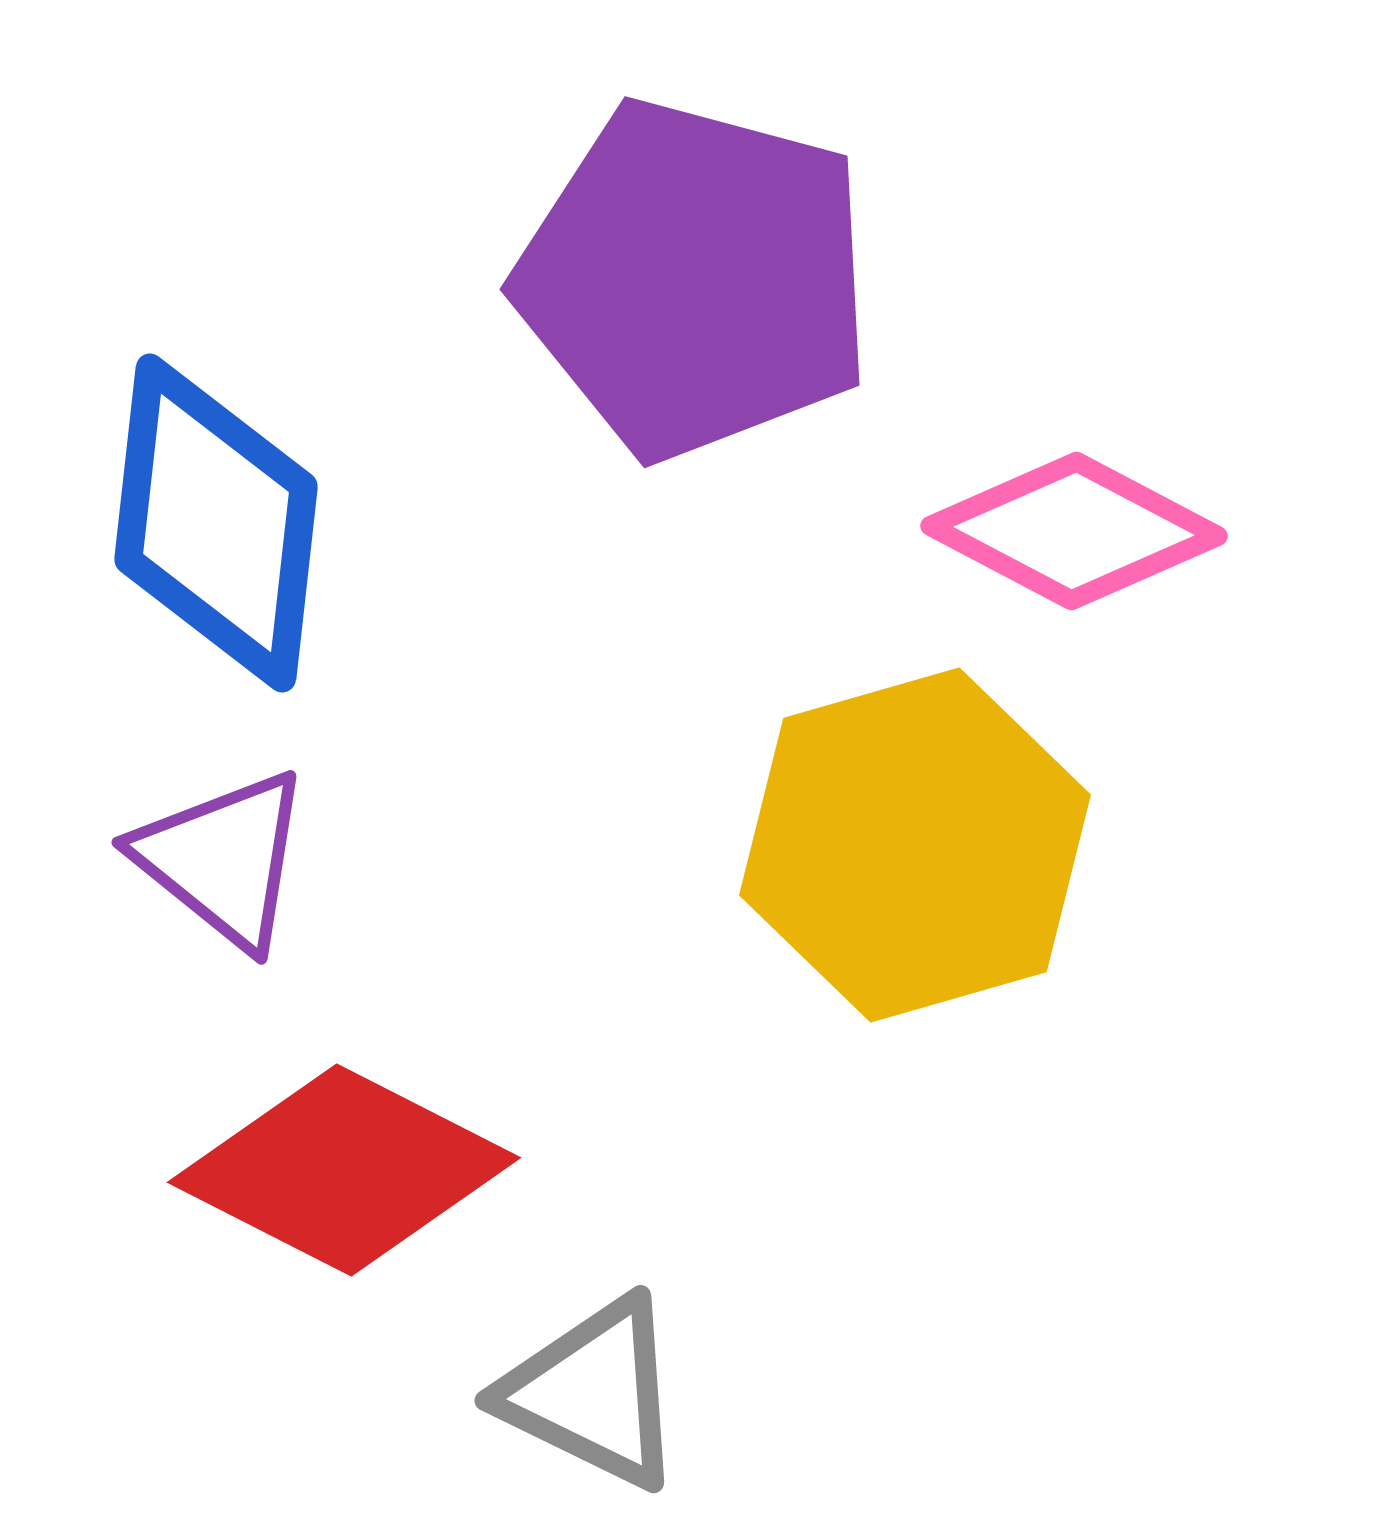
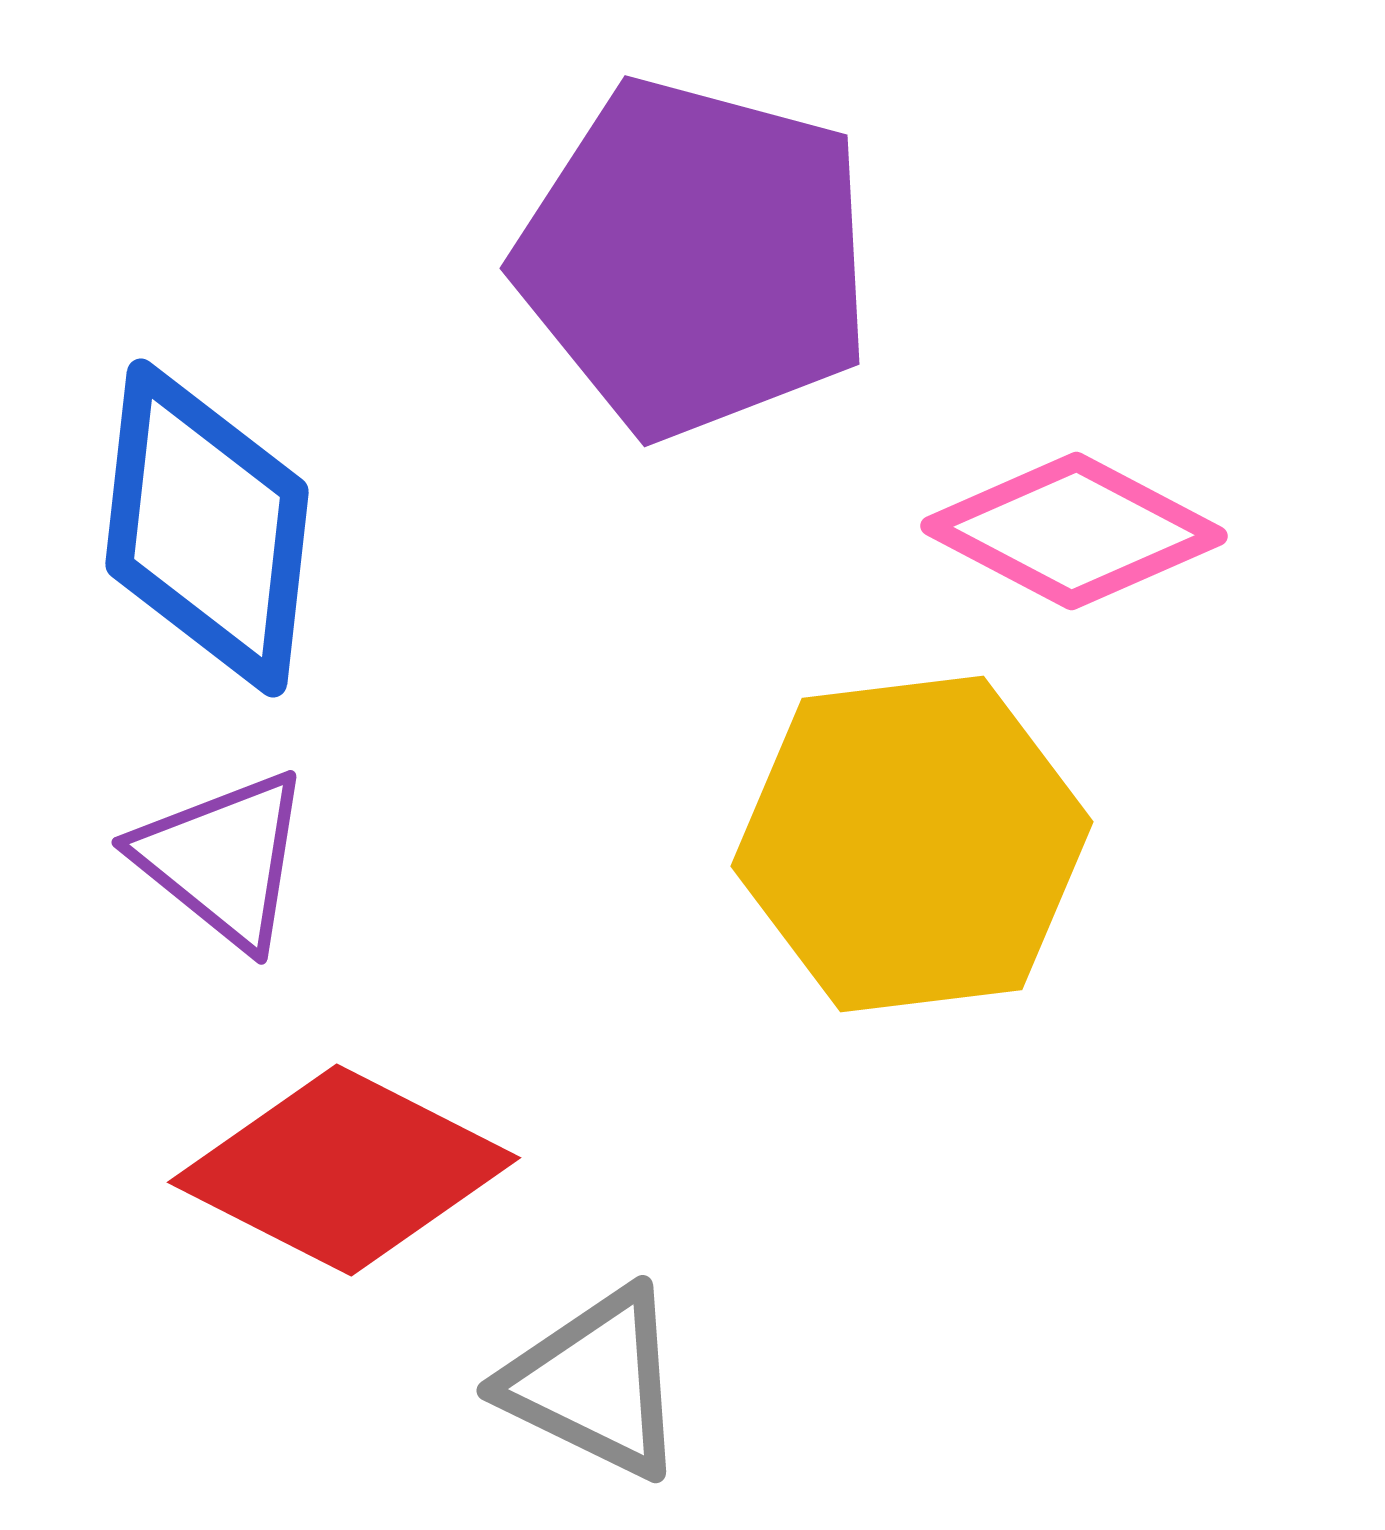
purple pentagon: moved 21 px up
blue diamond: moved 9 px left, 5 px down
yellow hexagon: moved 3 px left, 1 px up; rotated 9 degrees clockwise
gray triangle: moved 2 px right, 10 px up
